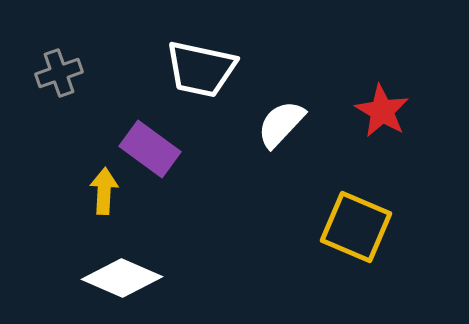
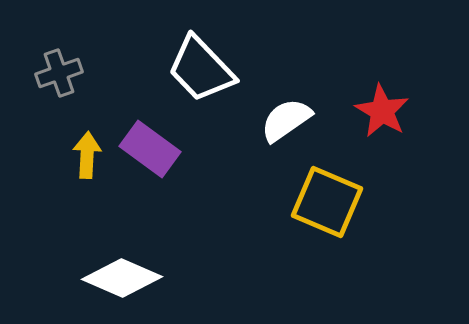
white trapezoid: rotated 34 degrees clockwise
white semicircle: moved 5 px right, 4 px up; rotated 12 degrees clockwise
yellow arrow: moved 17 px left, 36 px up
yellow square: moved 29 px left, 25 px up
